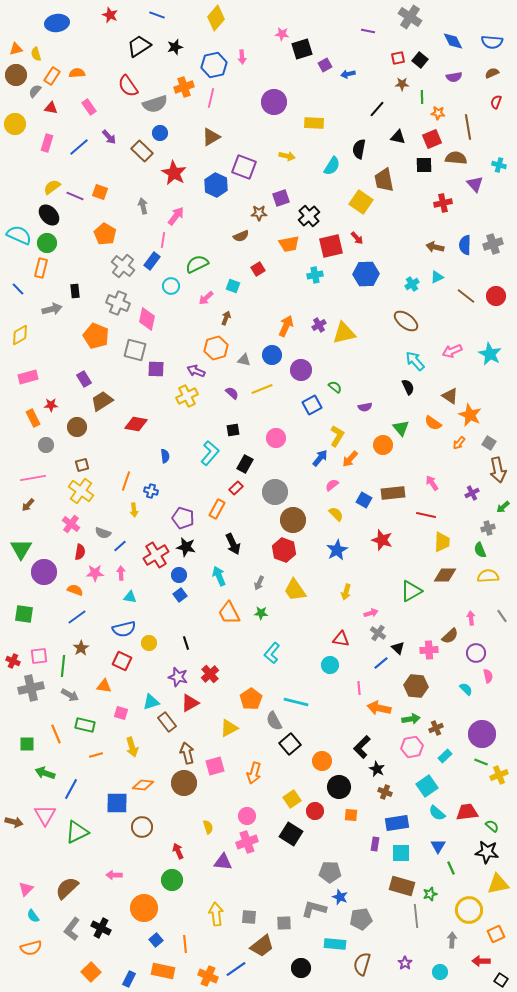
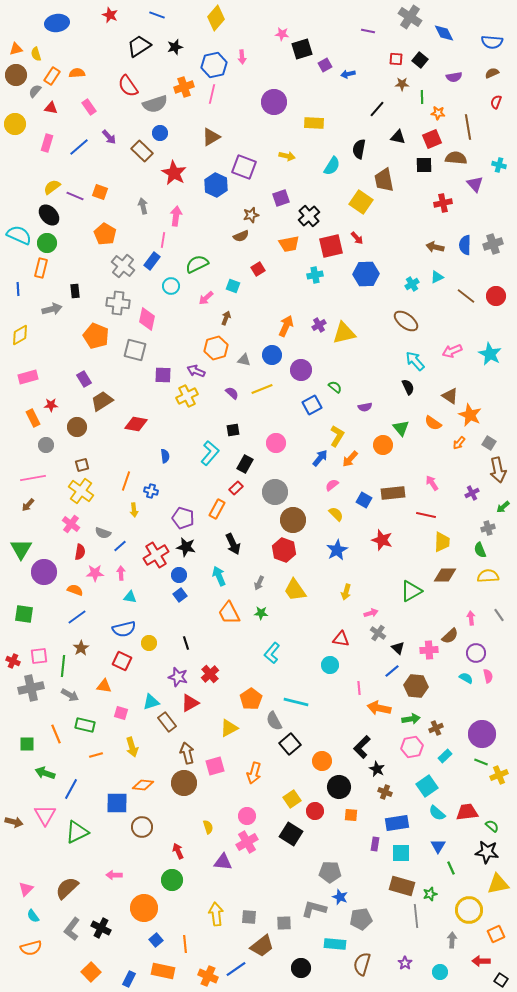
blue diamond at (453, 41): moved 9 px left, 8 px up
red square at (398, 58): moved 2 px left, 1 px down; rotated 16 degrees clockwise
pink line at (211, 98): moved 1 px right, 4 px up
brown star at (259, 213): moved 8 px left, 2 px down; rotated 14 degrees counterclockwise
pink arrow at (176, 216): rotated 30 degrees counterclockwise
blue line at (18, 289): rotated 40 degrees clockwise
gray cross at (118, 303): rotated 15 degrees counterclockwise
purple square at (156, 369): moved 7 px right, 6 px down
pink circle at (276, 438): moved 5 px down
gray line at (502, 616): moved 3 px left, 1 px up
blue line at (381, 663): moved 11 px right, 8 px down
cyan semicircle at (466, 689): moved 11 px up; rotated 16 degrees counterclockwise
pink cross at (247, 842): rotated 10 degrees counterclockwise
